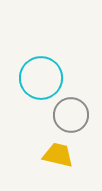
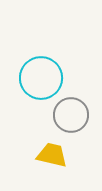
yellow trapezoid: moved 6 px left
